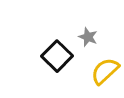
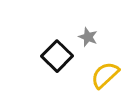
yellow semicircle: moved 4 px down
